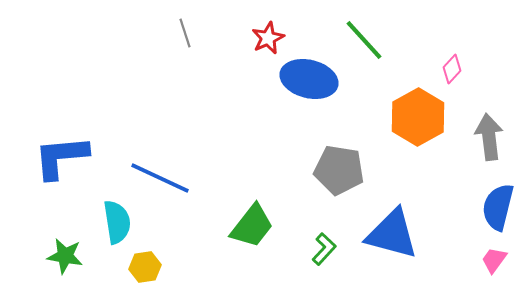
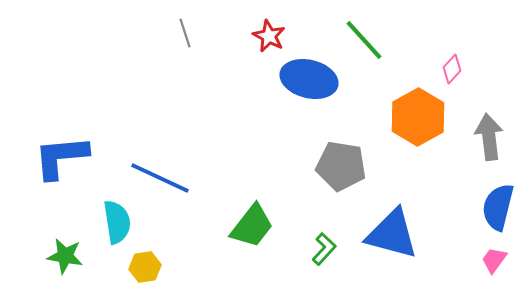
red star: moved 1 px right, 2 px up; rotated 20 degrees counterclockwise
gray pentagon: moved 2 px right, 4 px up
